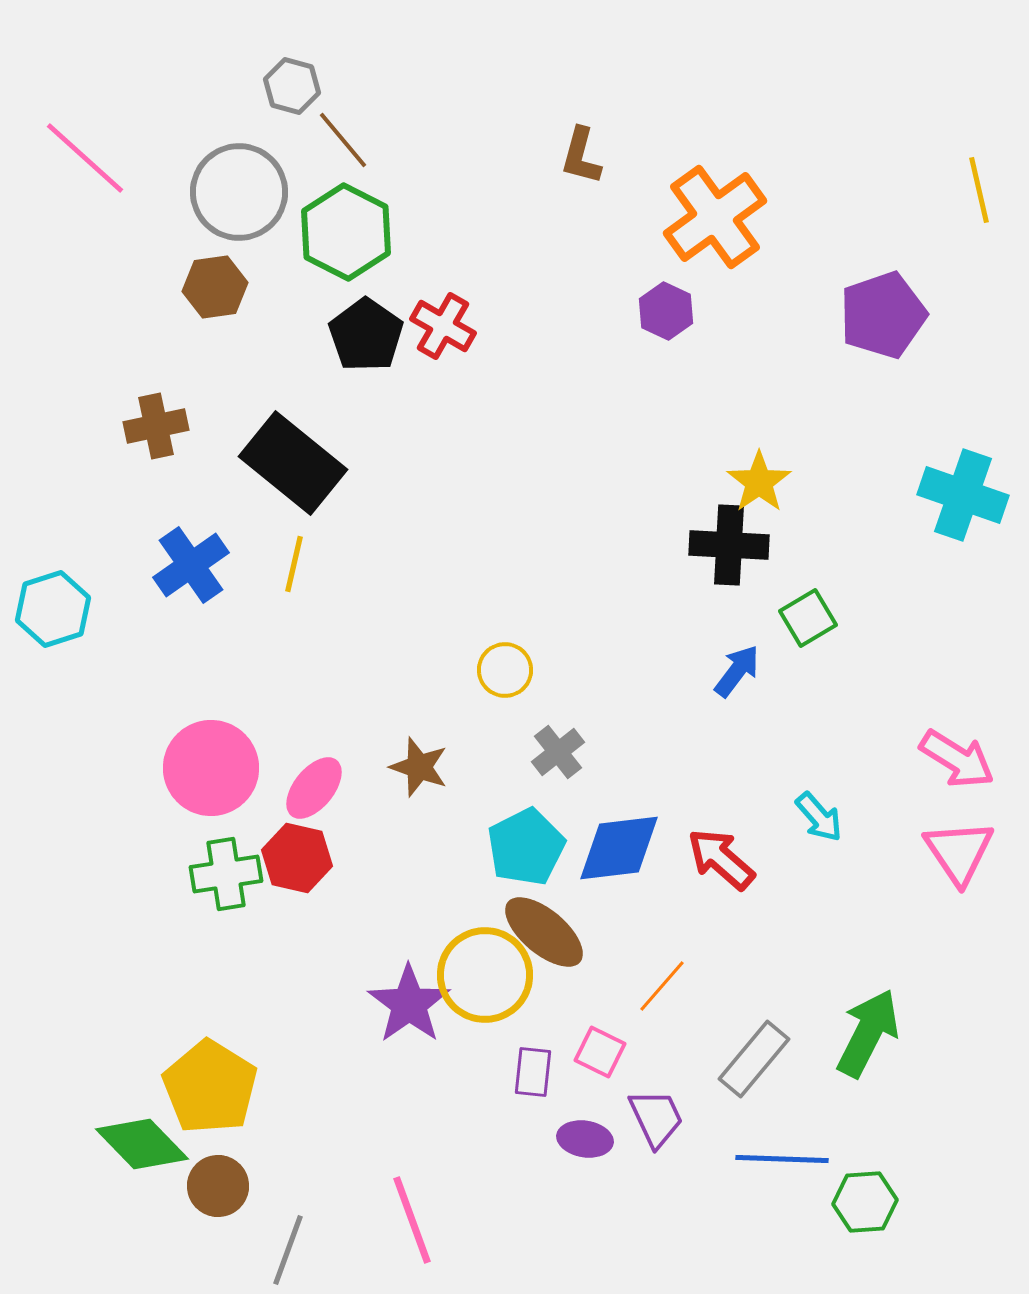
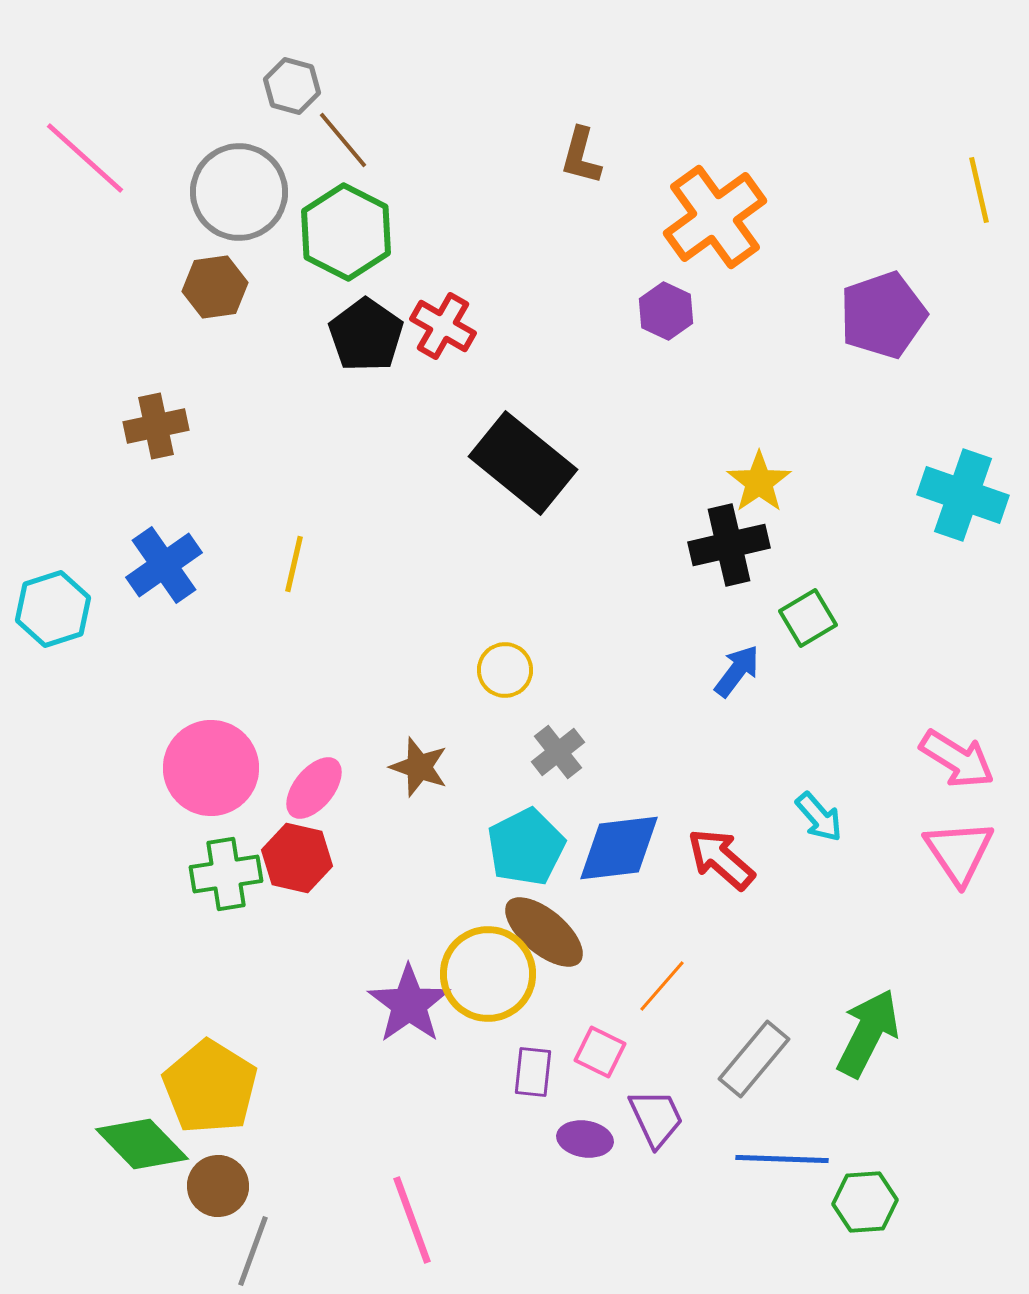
black rectangle at (293, 463): moved 230 px right
black cross at (729, 545): rotated 16 degrees counterclockwise
blue cross at (191, 565): moved 27 px left
yellow circle at (485, 975): moved 3 px right, 1 px up
gray line at (288, 1250): moved 35 px left, 1 px down
